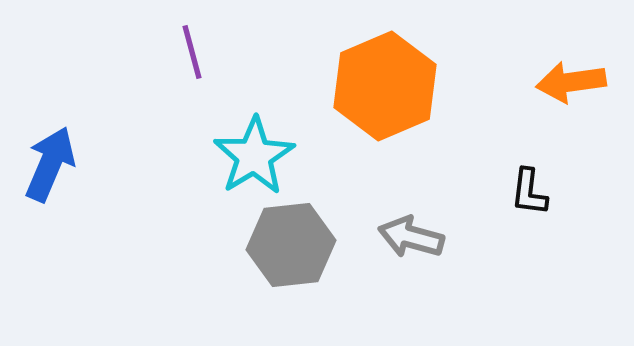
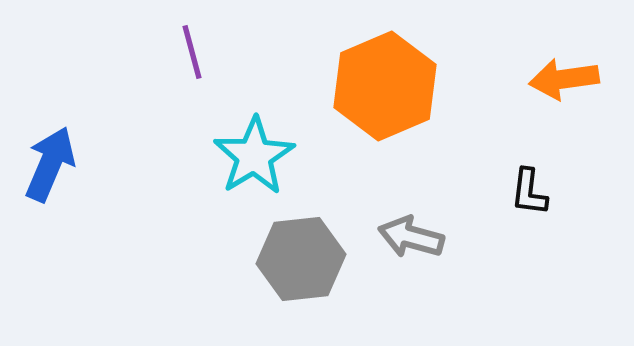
orange arrow: moved 7 px left, 3 px up
gray hexagon: moved 10 px right, 14 px down
